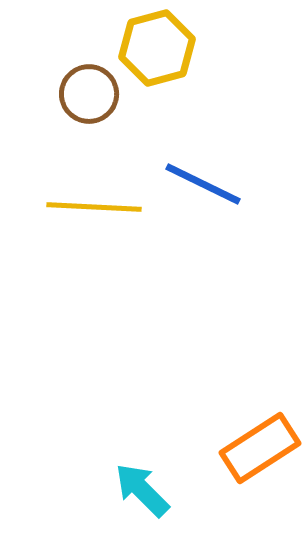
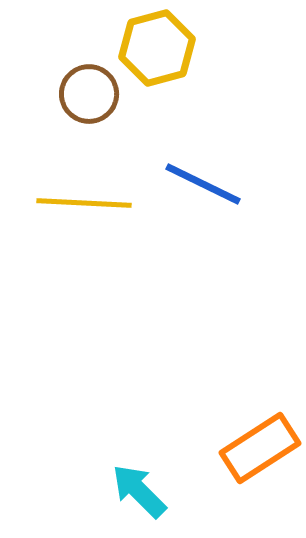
yellow line: moved 10 px left, 4 px up
cyan arrow: moved 3 px left, 1 px down
